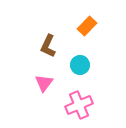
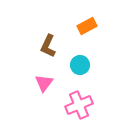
orange rectangle: rotated 18 degrees clockwise
